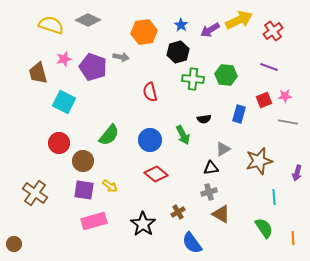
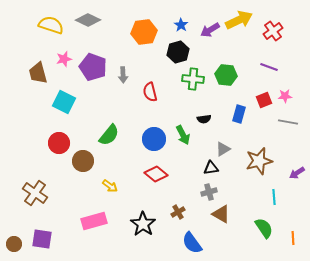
gray arrow at (121, 57): moved 2 px right, 18 px down; rotated 77 degrees clockwise
blue circle at (150, 140): moved 4 px right, 1 px up
purple arrow at (297, 173): rotated 42 degrees clockwise
purple square at (84, 190): moved 42 px left, 49 px down
